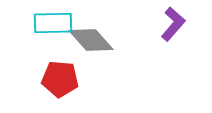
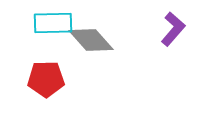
purple L-shape: moved 5 px down
red pentagon: moved 14 px left; rotated 6 degrees counterclockwise
